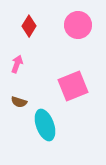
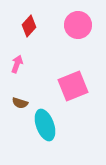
red diamond: rotated 10 degrees clockwise
brown semicircle: moved 1 px right, 1 px down
